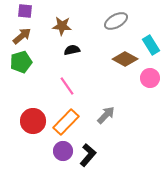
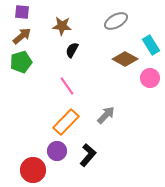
purple square: moved 3 px left, 1 px down
black semicircle: rotated 49 degrees counterclockwise
red circle: moved 49 px down
purple circle: moved 6 px left
